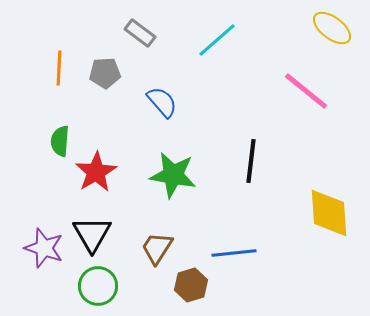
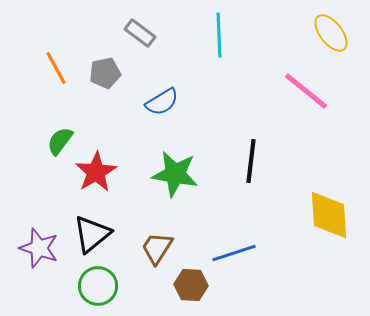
yellow ellipse: moved 1 px left, 5 px down; rotated 15 degrees clockwise
cyan line: moved 2 px right, 5 px up; rotated 51 degrees counterclockwise
orange line: moved 3 px left; rotated 32 degrees counterclockwise
gray pentagon: rotated 8 degrees counterclockwise
blue semicircle: rotated 100 degrees clockwise
green semicircle: rotated 32 degrees clockwise
green star: moved 2 px right, 1 px up
yellow diamond: moved 2 px down
black triangle: rotated 21 degrees clockwise
purple star: moved 5 px left
blue line: rotated 12 degrees counterclockwise
brown hexagon: rotated 20 degrees clockwise
